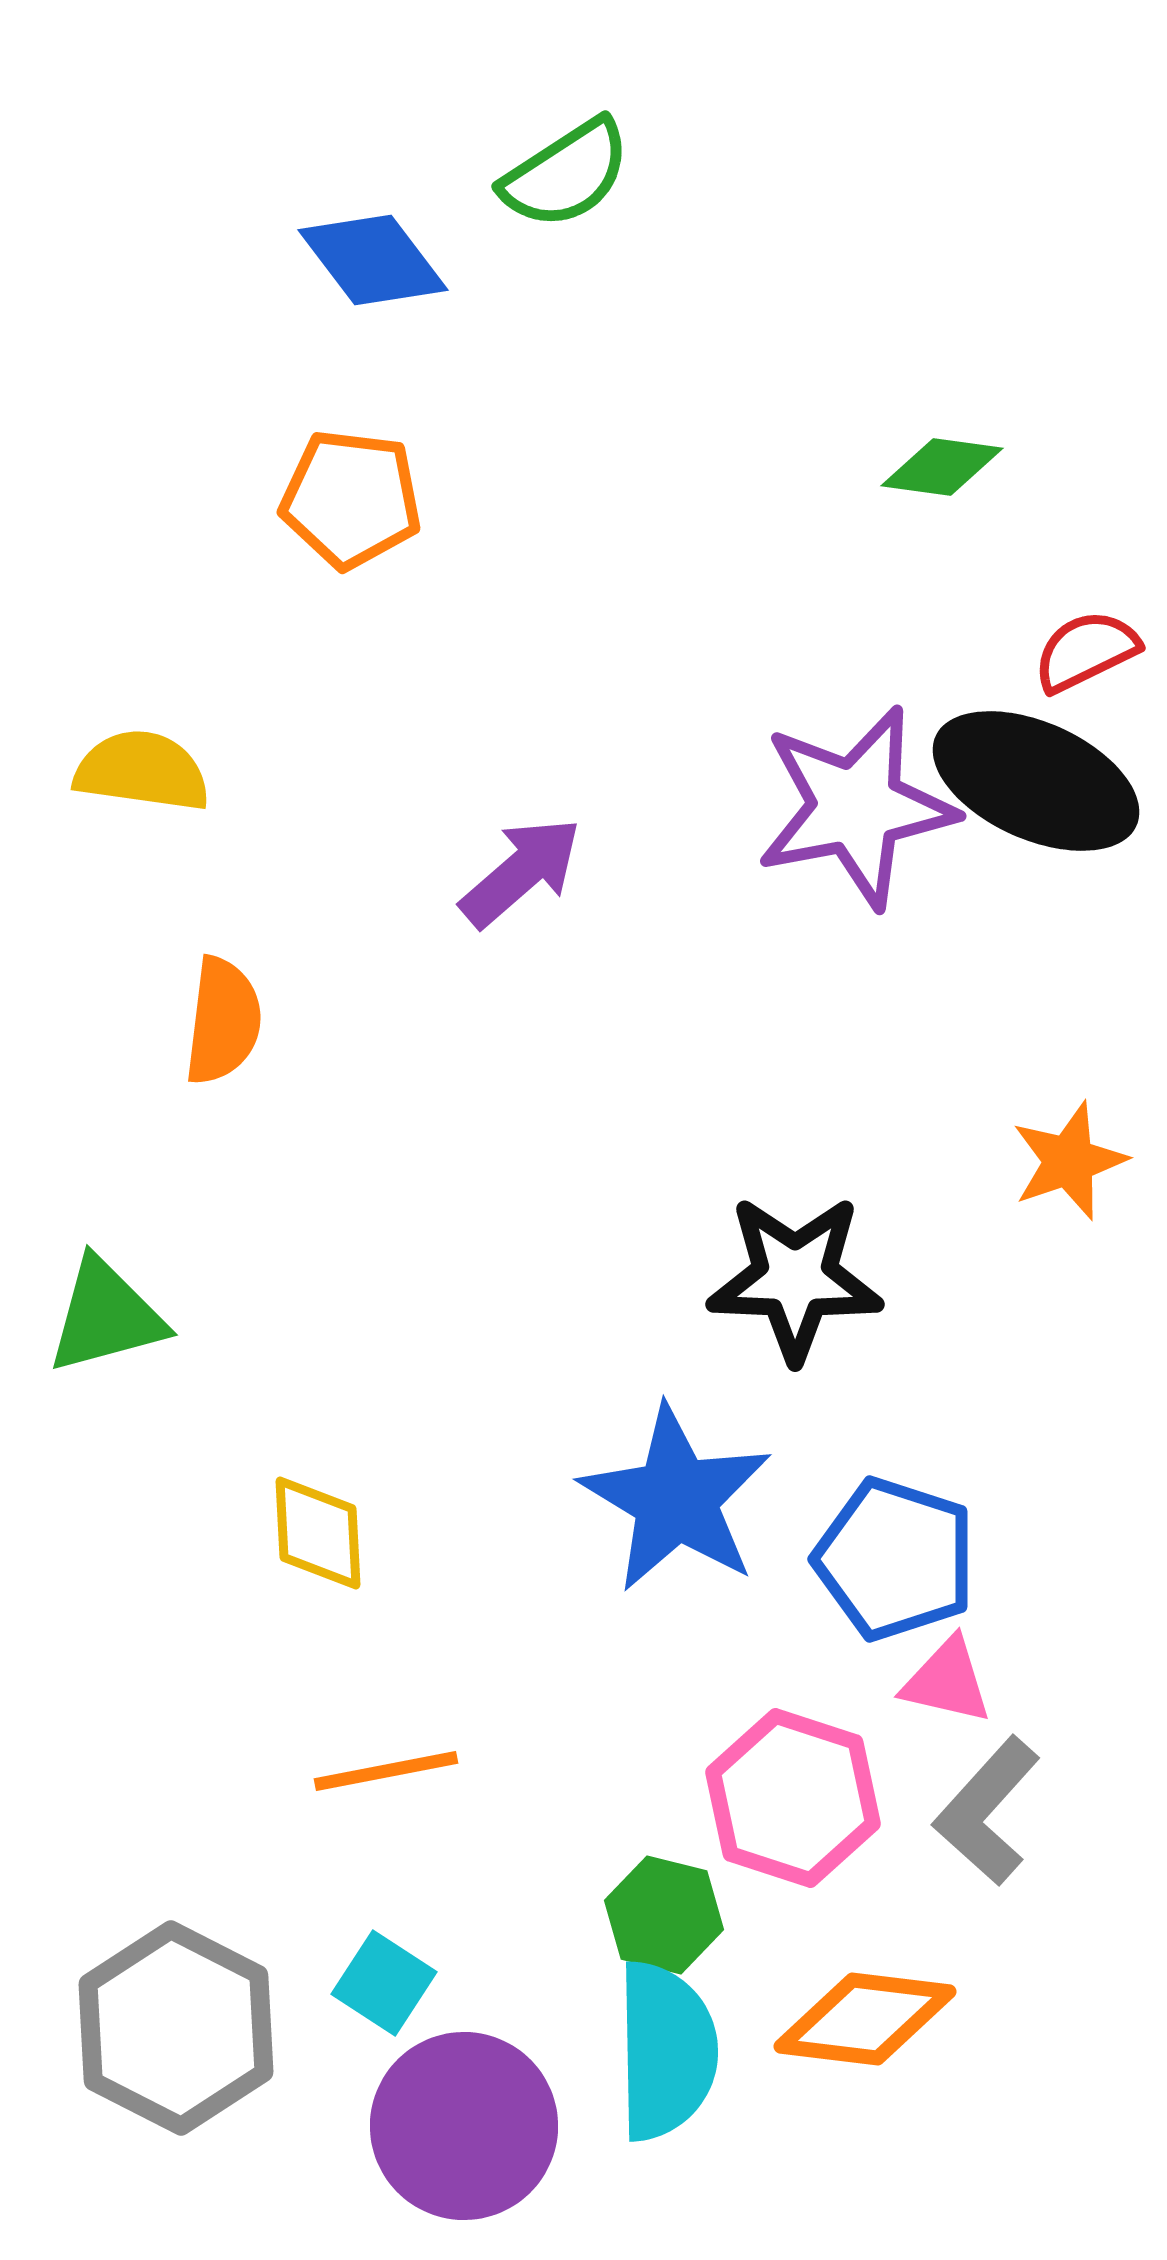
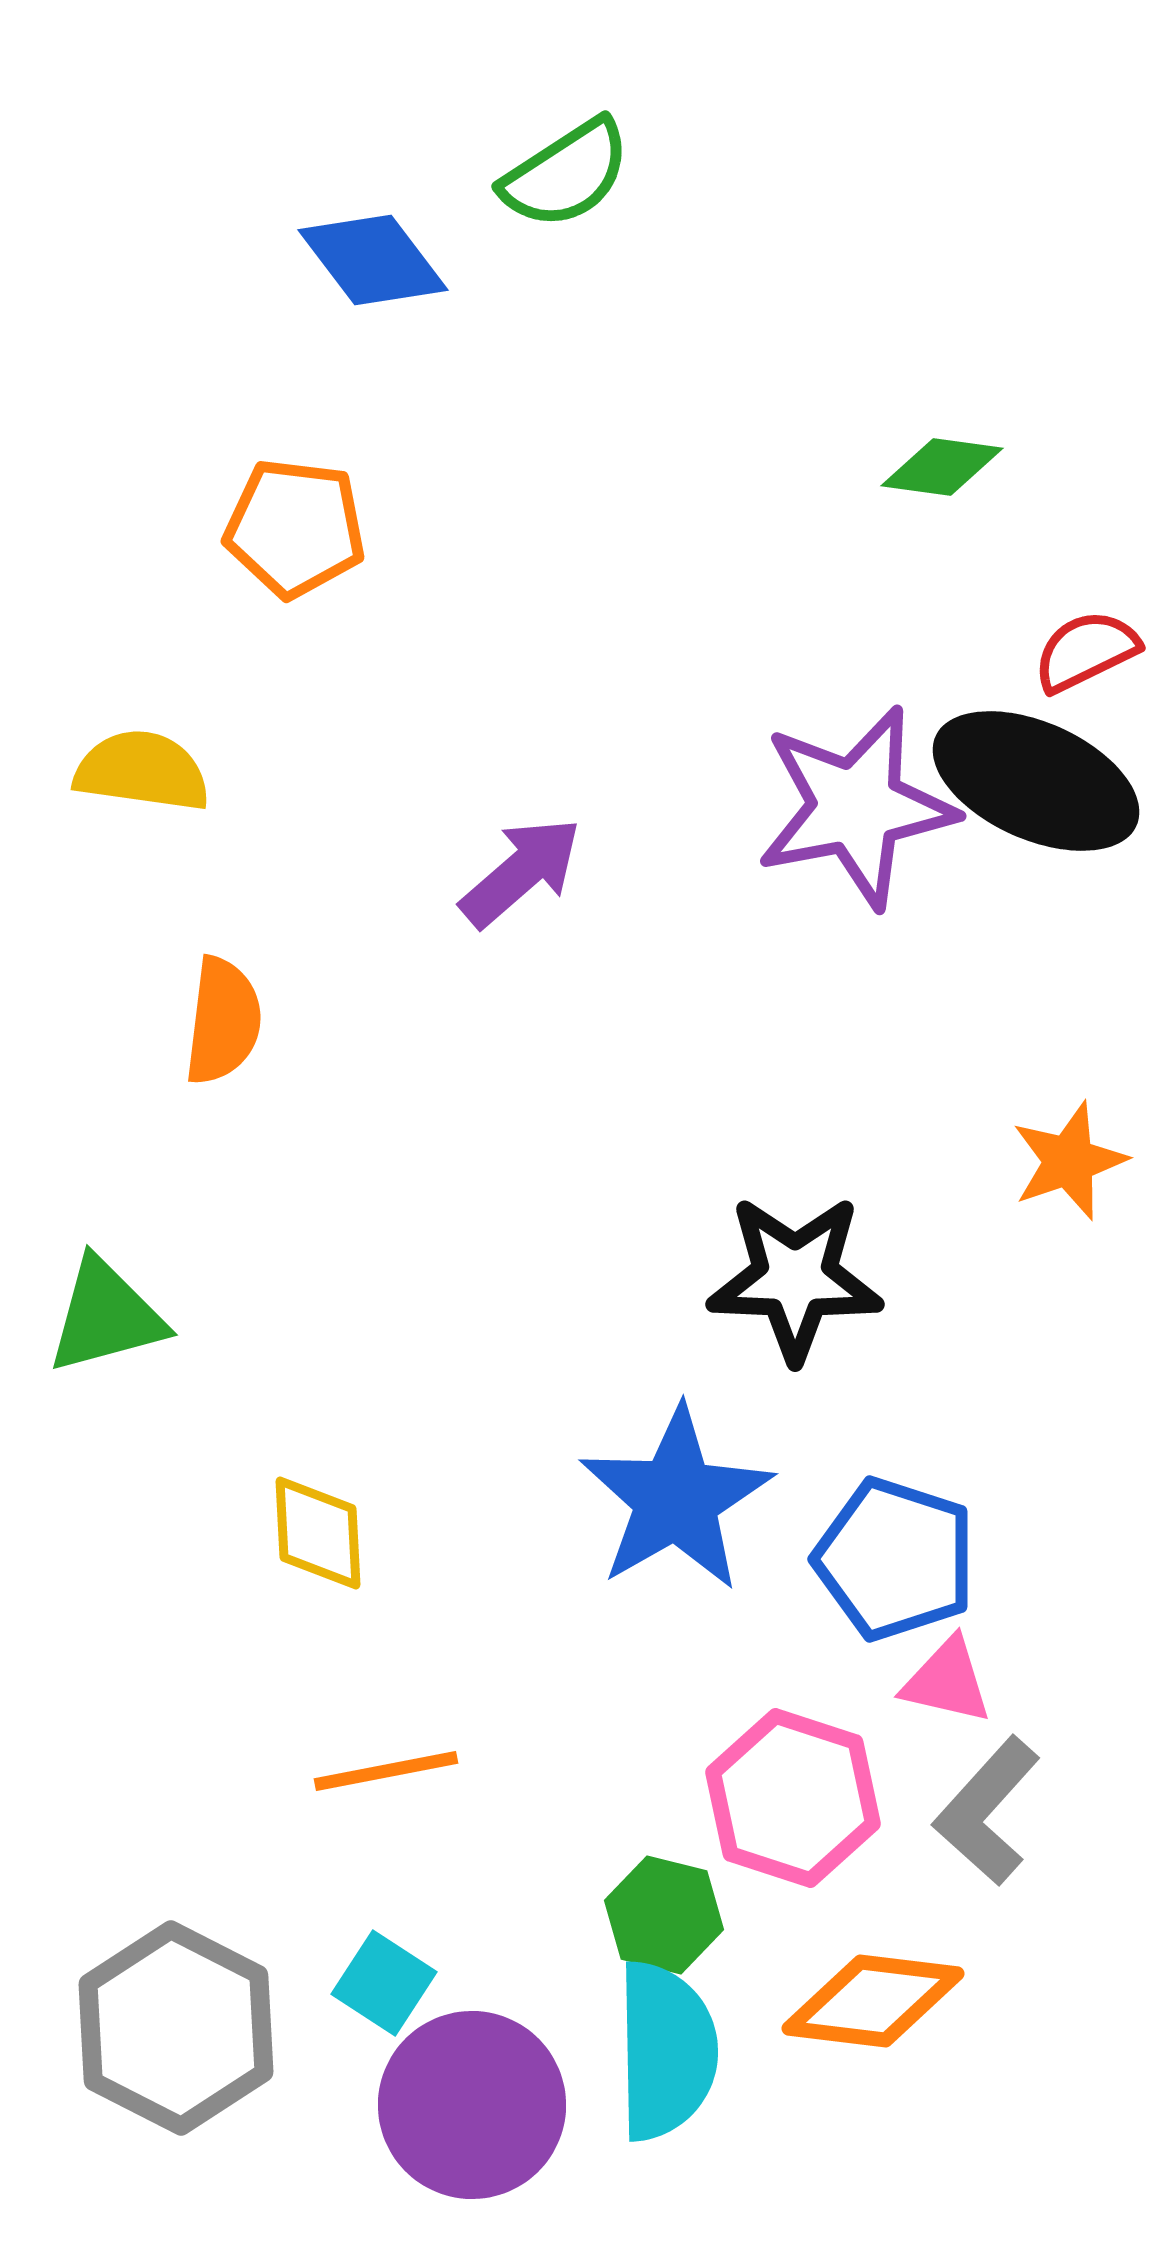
orange pentagon: moved 56 px left, 29 px down
blue star: rotated 11 degrees clockwise
orange diamond: moved 8 px right, 18 px up
purple circle: moved 8 px right, 21 px up
